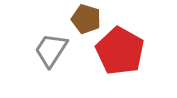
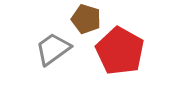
gray trapezoid: moved 2 px right, 1 px up; rotated 21 degrees clockwise
